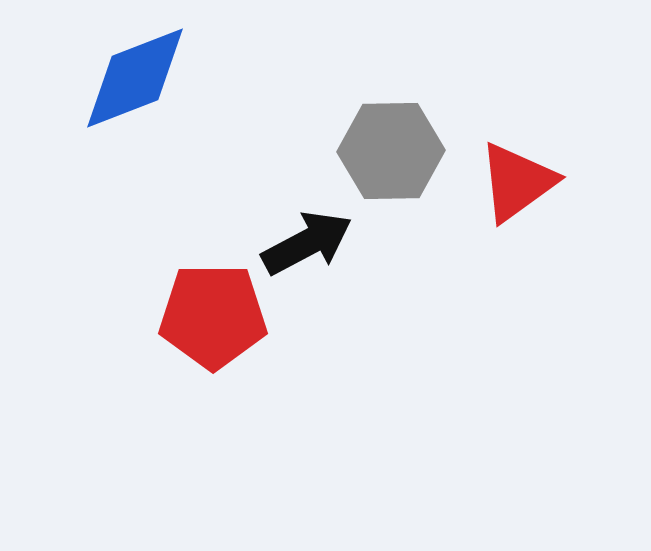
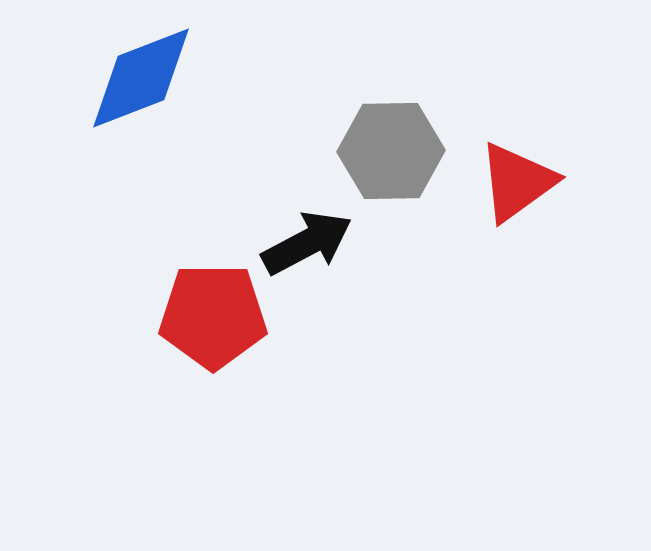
blue diamond: moved 6 px right
